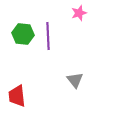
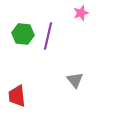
pink star: moved 2 px right
purple line: rotated 16 degrees clockwise
